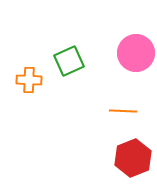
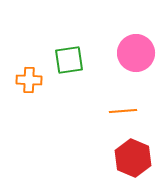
green square: moved 1 px up; rotated 16 degrees clockwise
orange line: rotated 8 degrees counterclockwise
red hexagon: rotated 15 degrees counterclockwise
